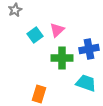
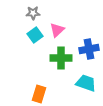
gray star: moved 18 px right, 3 px down; rotated 24 degrees clockwise
green cross: moved 1 px left
